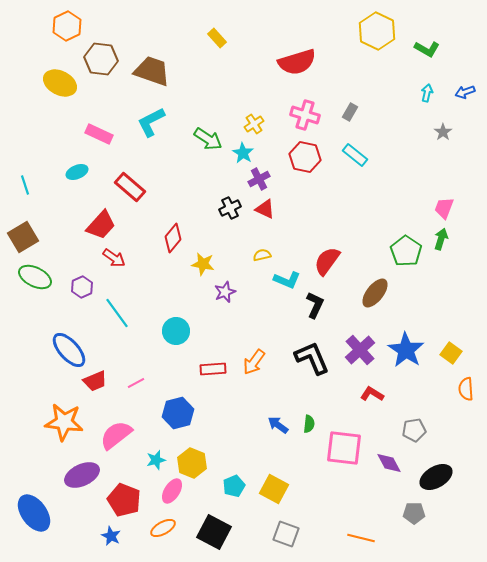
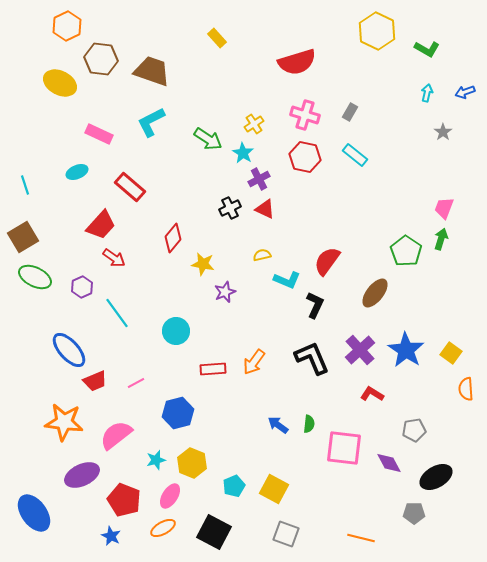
pink ellipse at (172, 491): moved 2 px left, 5 px down
